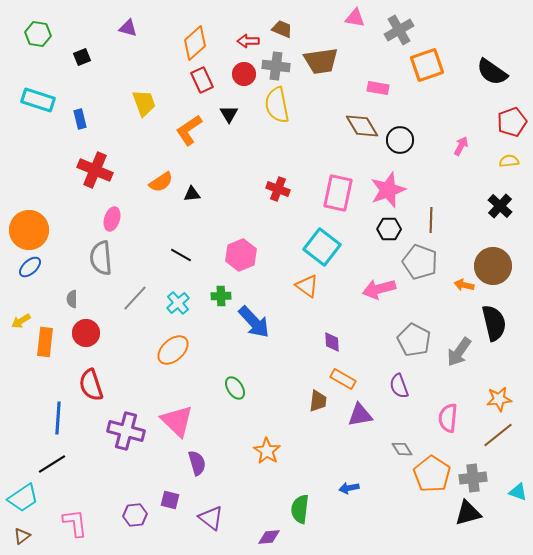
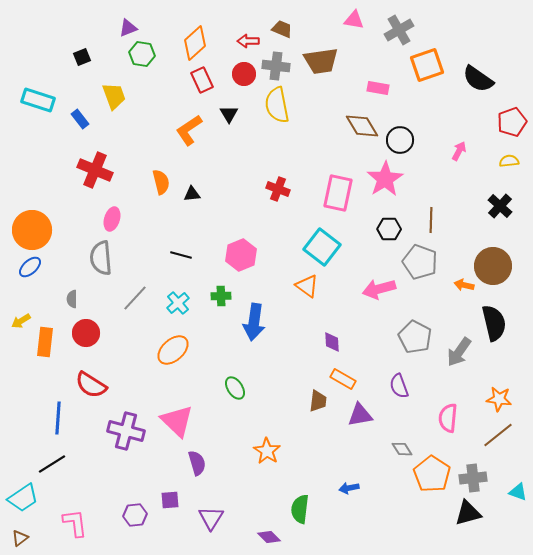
pink triangle at (355, 18): moved 1 px left, 2 px down
purple triangle at (128, 28): rotated 36 degrees counterclockwise
green hexagon at (38, 34): moved 104 px right, 20 px down
black semicircle at (492, 72): moved 14 px left, 7 px down
yellow trapezoid at (144, 103): moved 30 px left, 7 px up
blue rectangle at (80, 119): rotated 24 degrees counterclockwise
pink arrow at (461, 146): moved 2 px left, 5 px down
orange semicircle at (161, 182): rotated 70 degrees counterclockwise
pink star at (388, 190): moved 3 px left, 11 px up; rotated 12 degrees counterclockwise
orange circle at (29, 230): moved 3 px right
black line at (181, 255): rotated 15 degrees counterclockwise
blue arrow at (254, 322): rotated 51 degrees clockwise
gray pentagon at (414, 340): moved 1 px right, 3 px up
red semicircle at (91, 385): rotated 40 degrees counterclockwise
orange star at (499, 399): rotated 15 degrees clockwise
purple square at (170, 500): rotated 18 degrees counterclockwise
purple triangle at (211, 518): rotated 24 degrees clockwise
brown triangle at (22, 536): moved 2 px left, 2 px down
purple diamond at (269, 537): rotated 50 degrees clockwise
